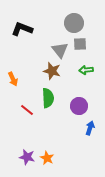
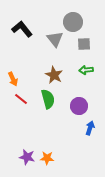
gray circle: moved 1 px left, 1 px up
black L-shape: rotated 30 degrees clockwise
gray square: moved 4 px right
gray triangle: moved 5 px left, 11 px up
brown star: moved 2 px right, 4 px down; rotated 12 degrees clockwise
green semicircle: moved 1 px down; rotated 12 degrees counterclockwise
red line: moved 6 px left, 11 px up
orange star: rotated 24 degrees counterclockwise
